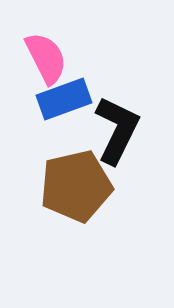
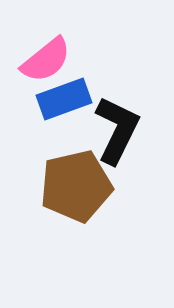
pink semicircle: moved 2 px down; rotated 78 degrees clockwise
